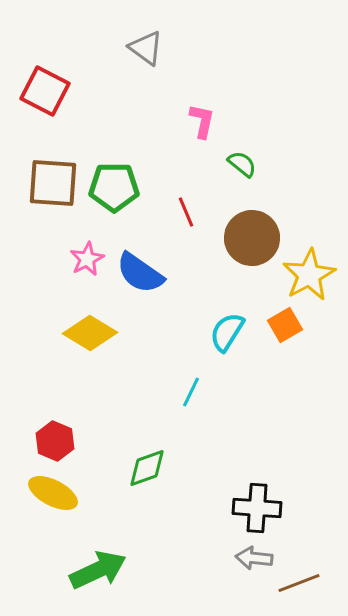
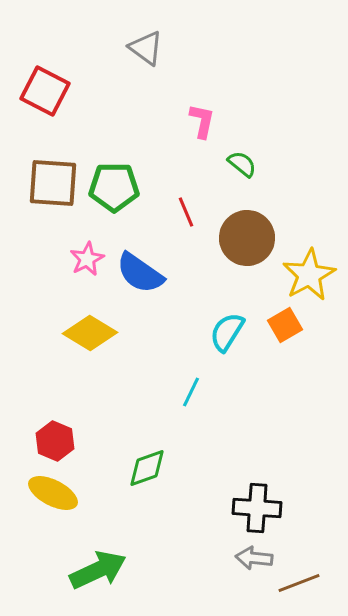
brown circle: moved 5 px left
